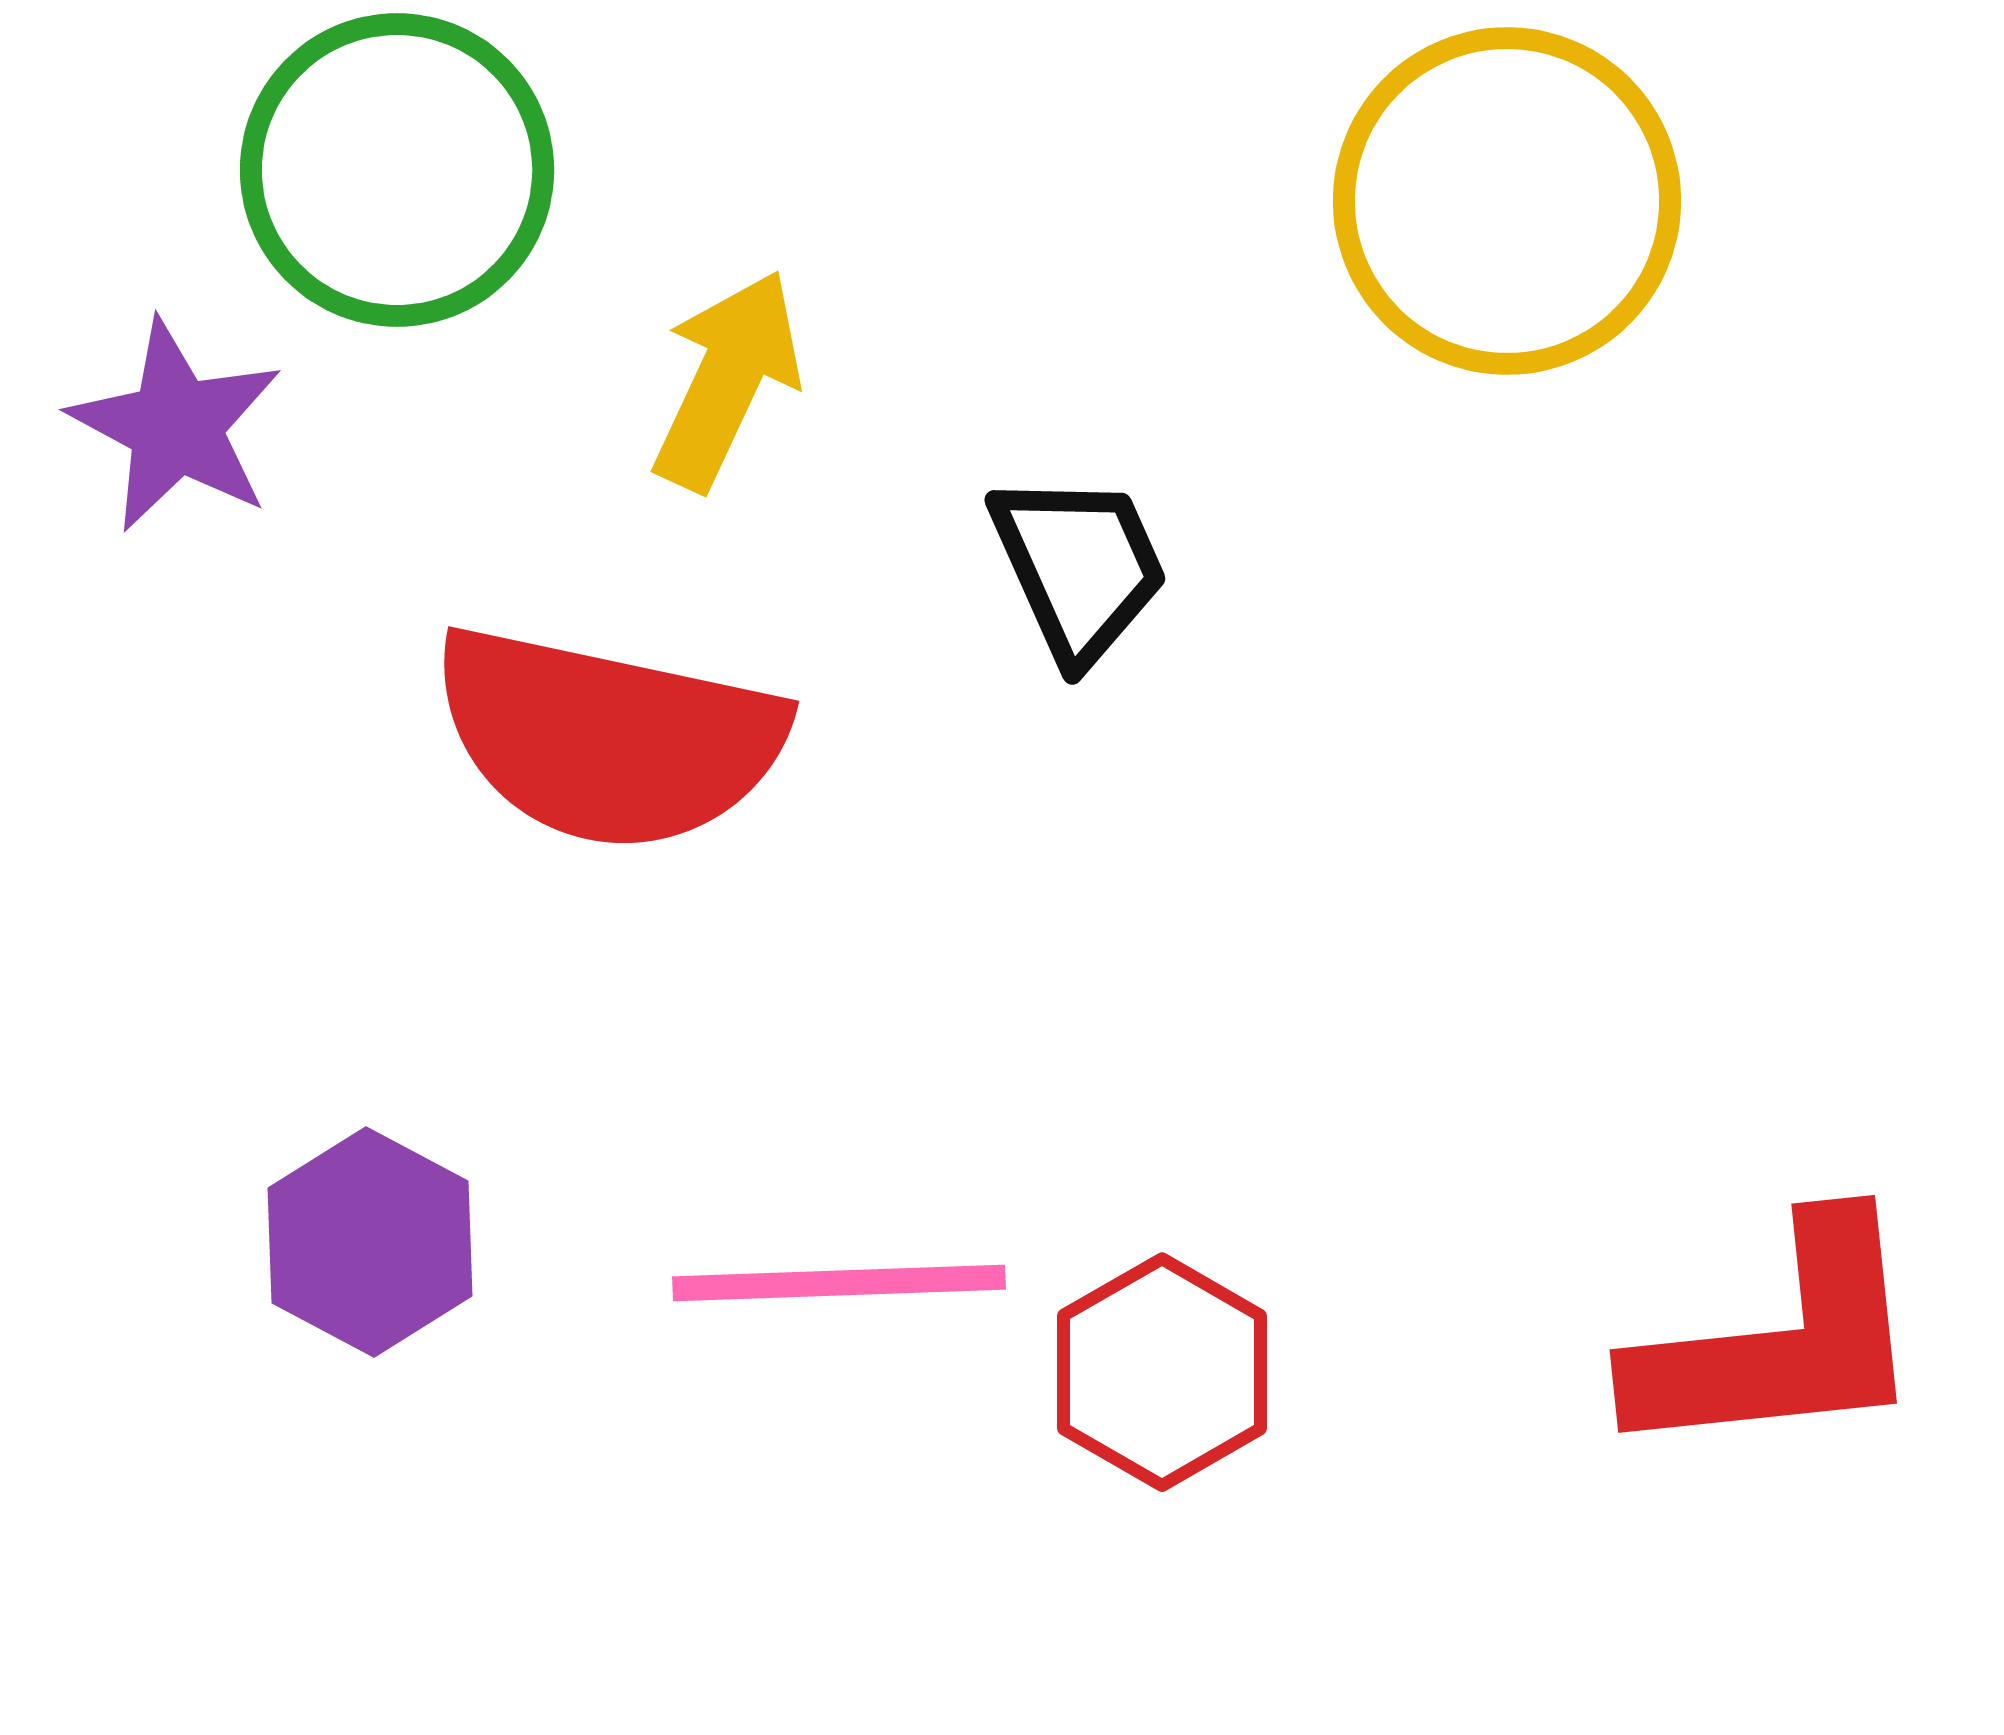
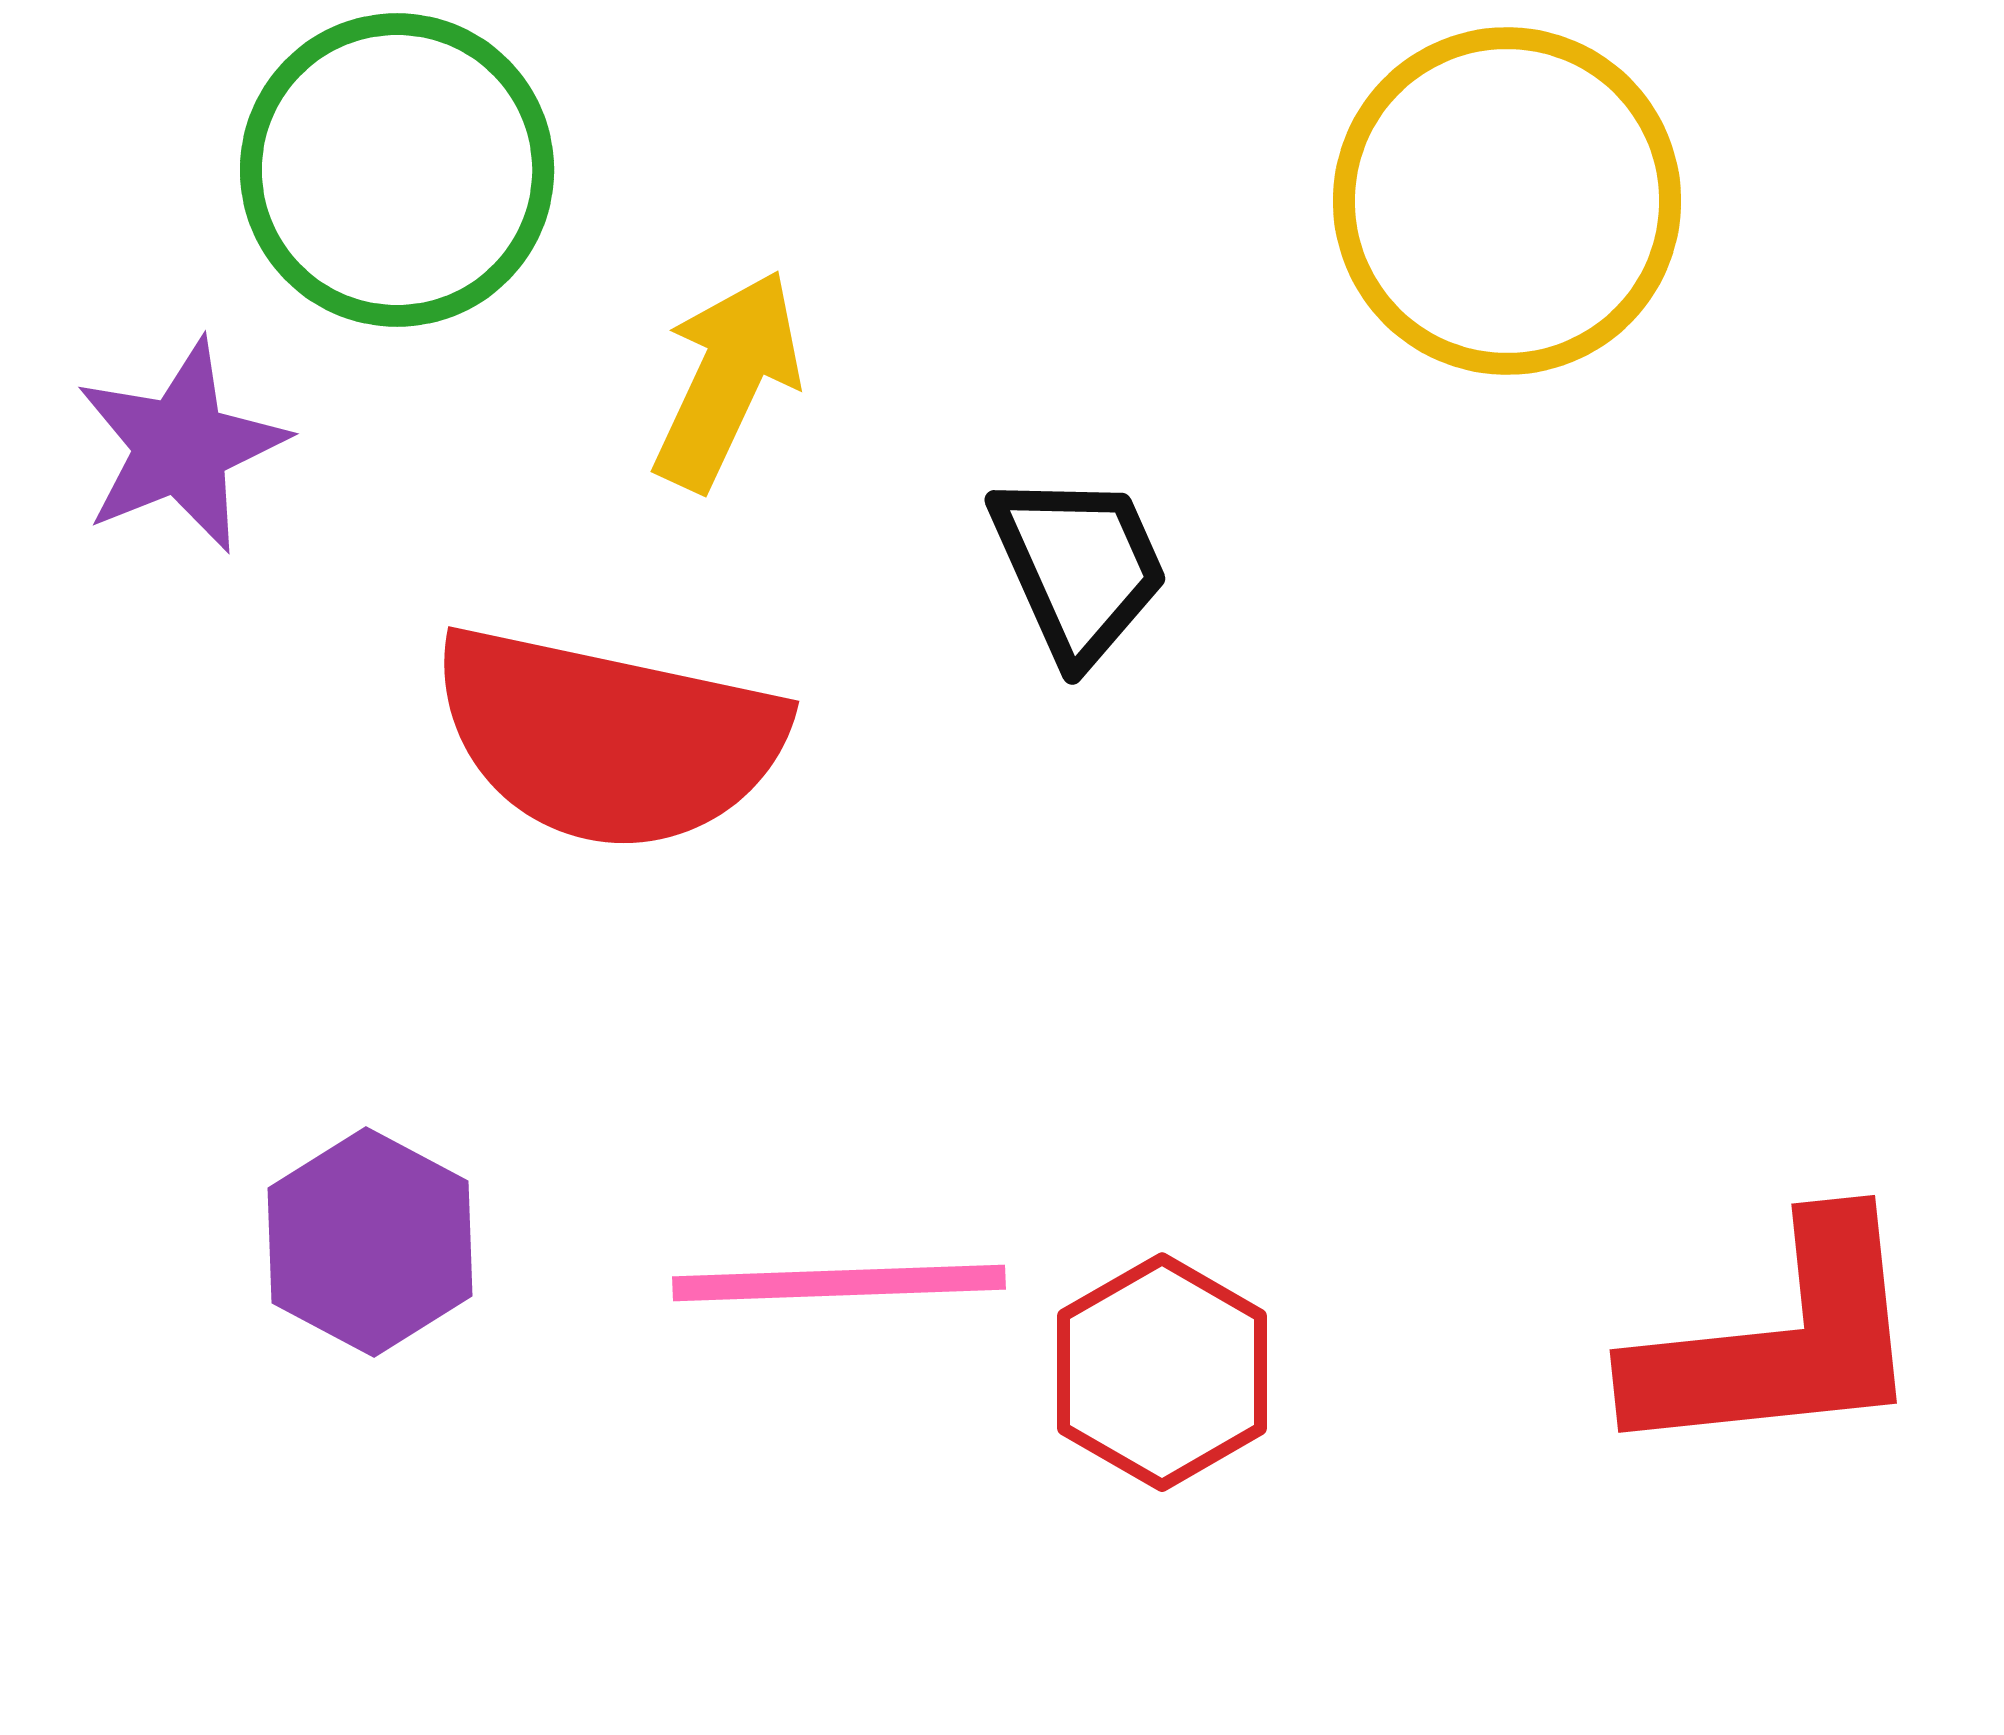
purple star: moved 5 px right, 20 px down; rotated 22 degrees clockwise
